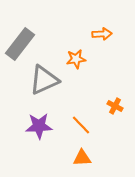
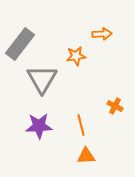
orange star: moved 3 px up
gray triangle: moved 2 px left, 1 px up; rotated 36 degrees counterclockwise
orange line: rotated 30 degrees clockwise
orange triangle: moved 4 px right, 2 px up
